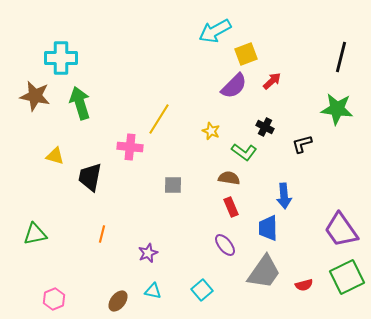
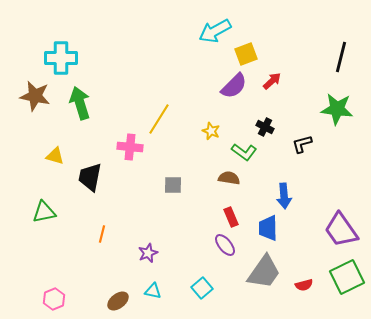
red rectangle: moved 10 px down
green triangle: moved 9 px right, 22 px up
cyan square: moved 2 px up
brown ellipse: rotated 15 degrees clockwise
